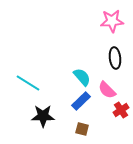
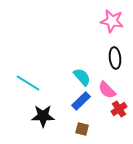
pink star: rotated 15 degrees clockwise
red cross: moved 2 px left, 1 px up
